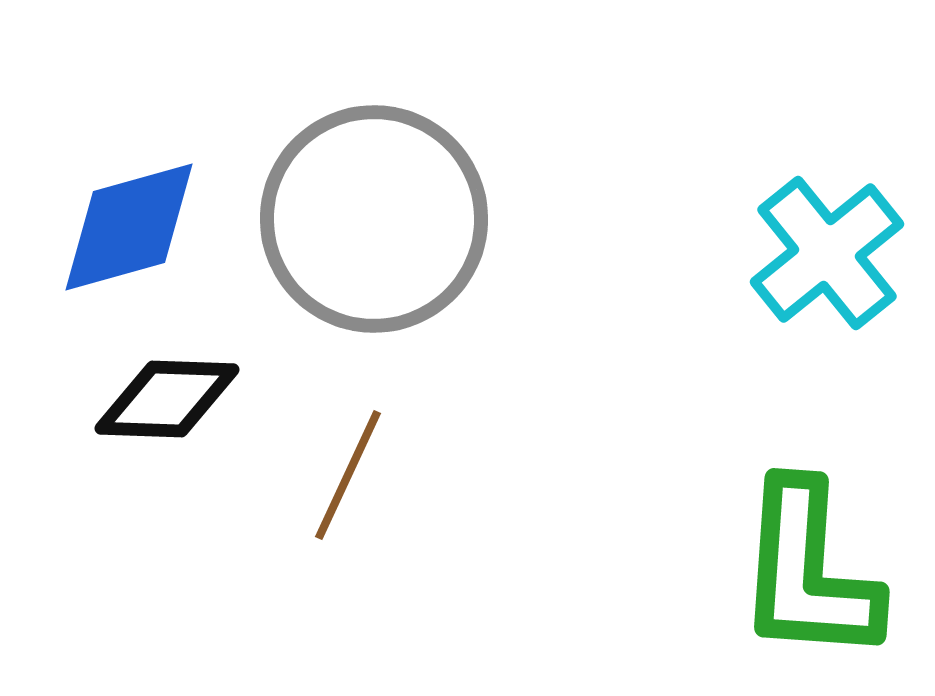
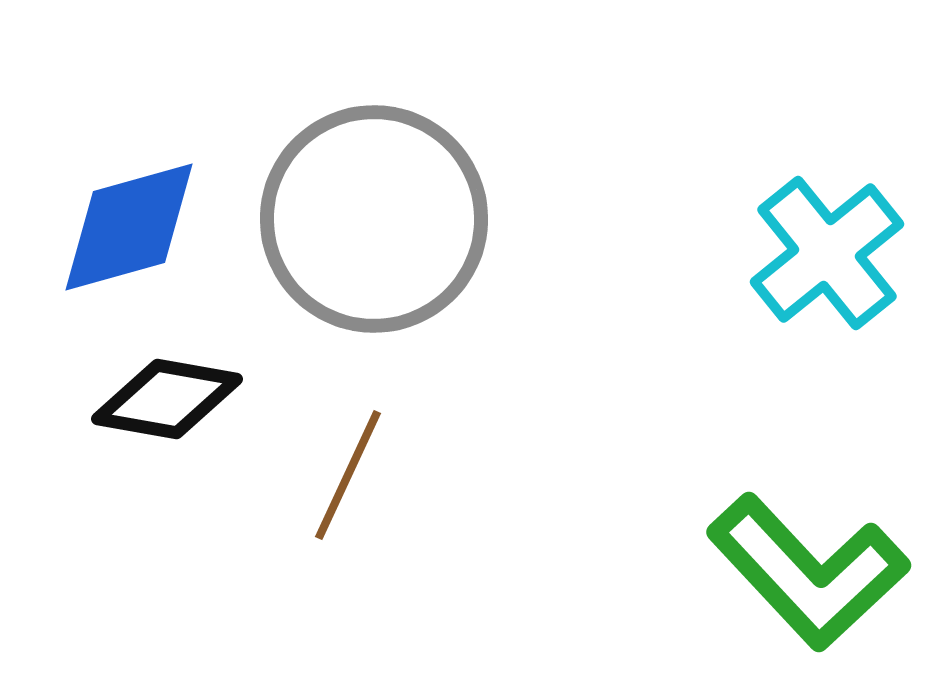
black diamond: rotated 8 degrees clockwise
green L-shape: rotated 47 degrees counterclockwise
